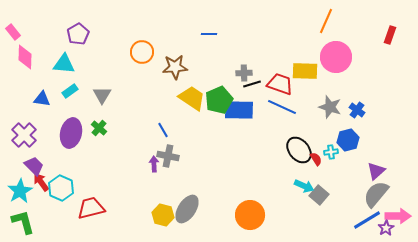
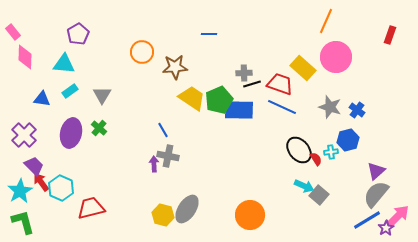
yellow rectangle at (305, 71): moved 2 px left, 3 px up; rotated 40 degrees clockwise
pink arrow at (398, 216): rotated 45 degrees counterclockwise
